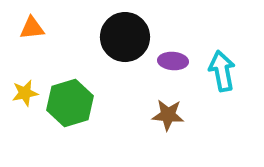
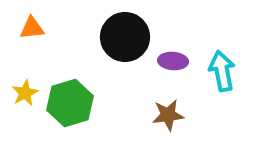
yellow star: rotated 16 degrees counterclockwise
brown star: rotated 12 degrees counterclockwise
